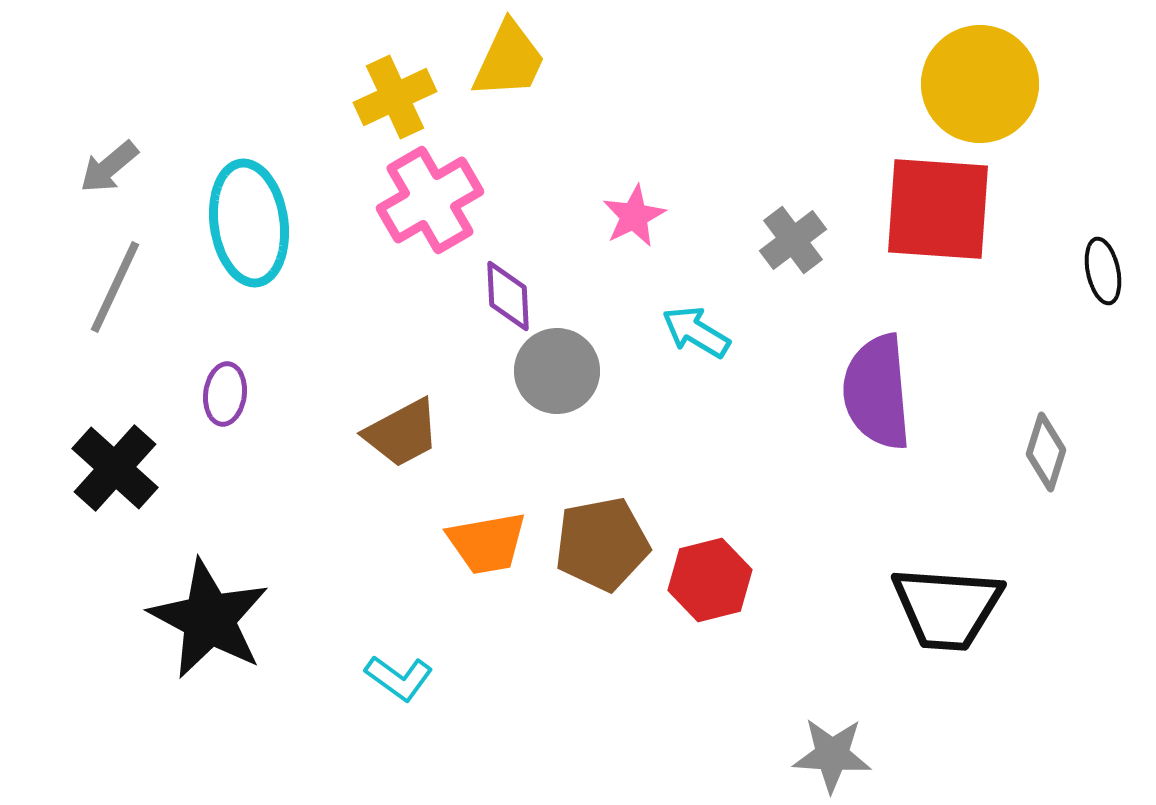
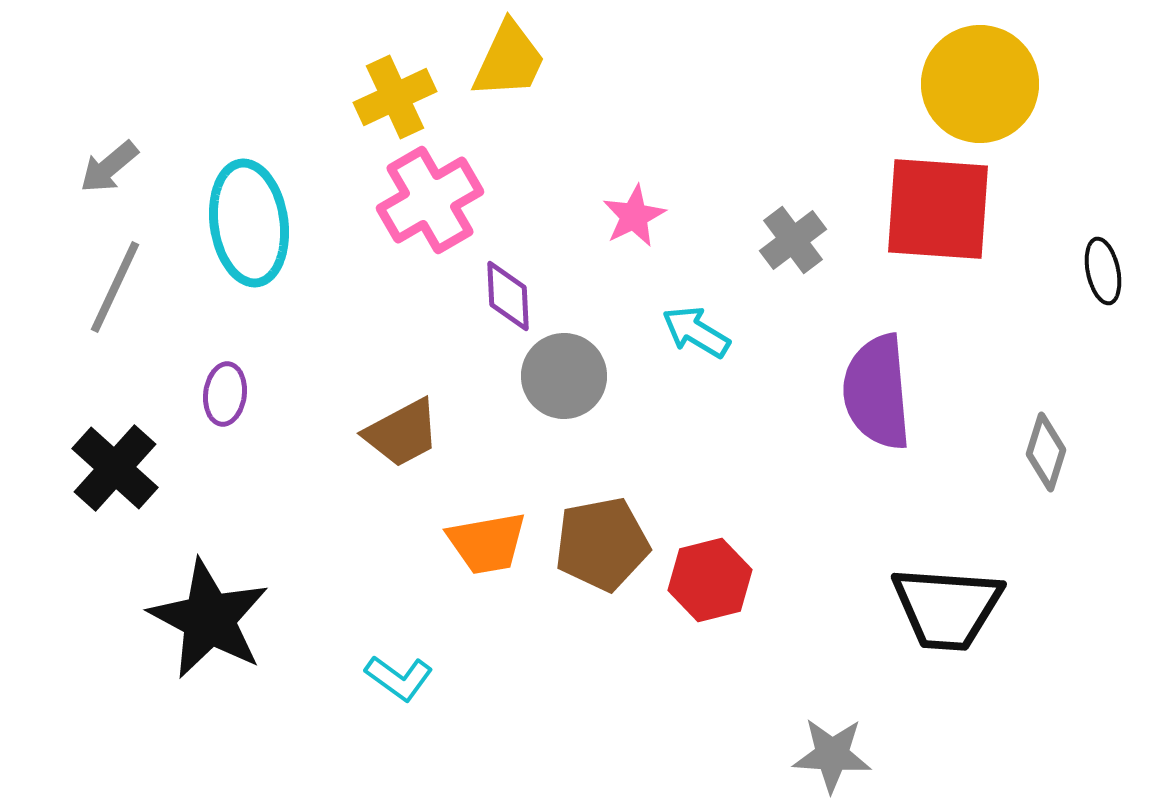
gray circle: moved 7 px right, 5 px down
